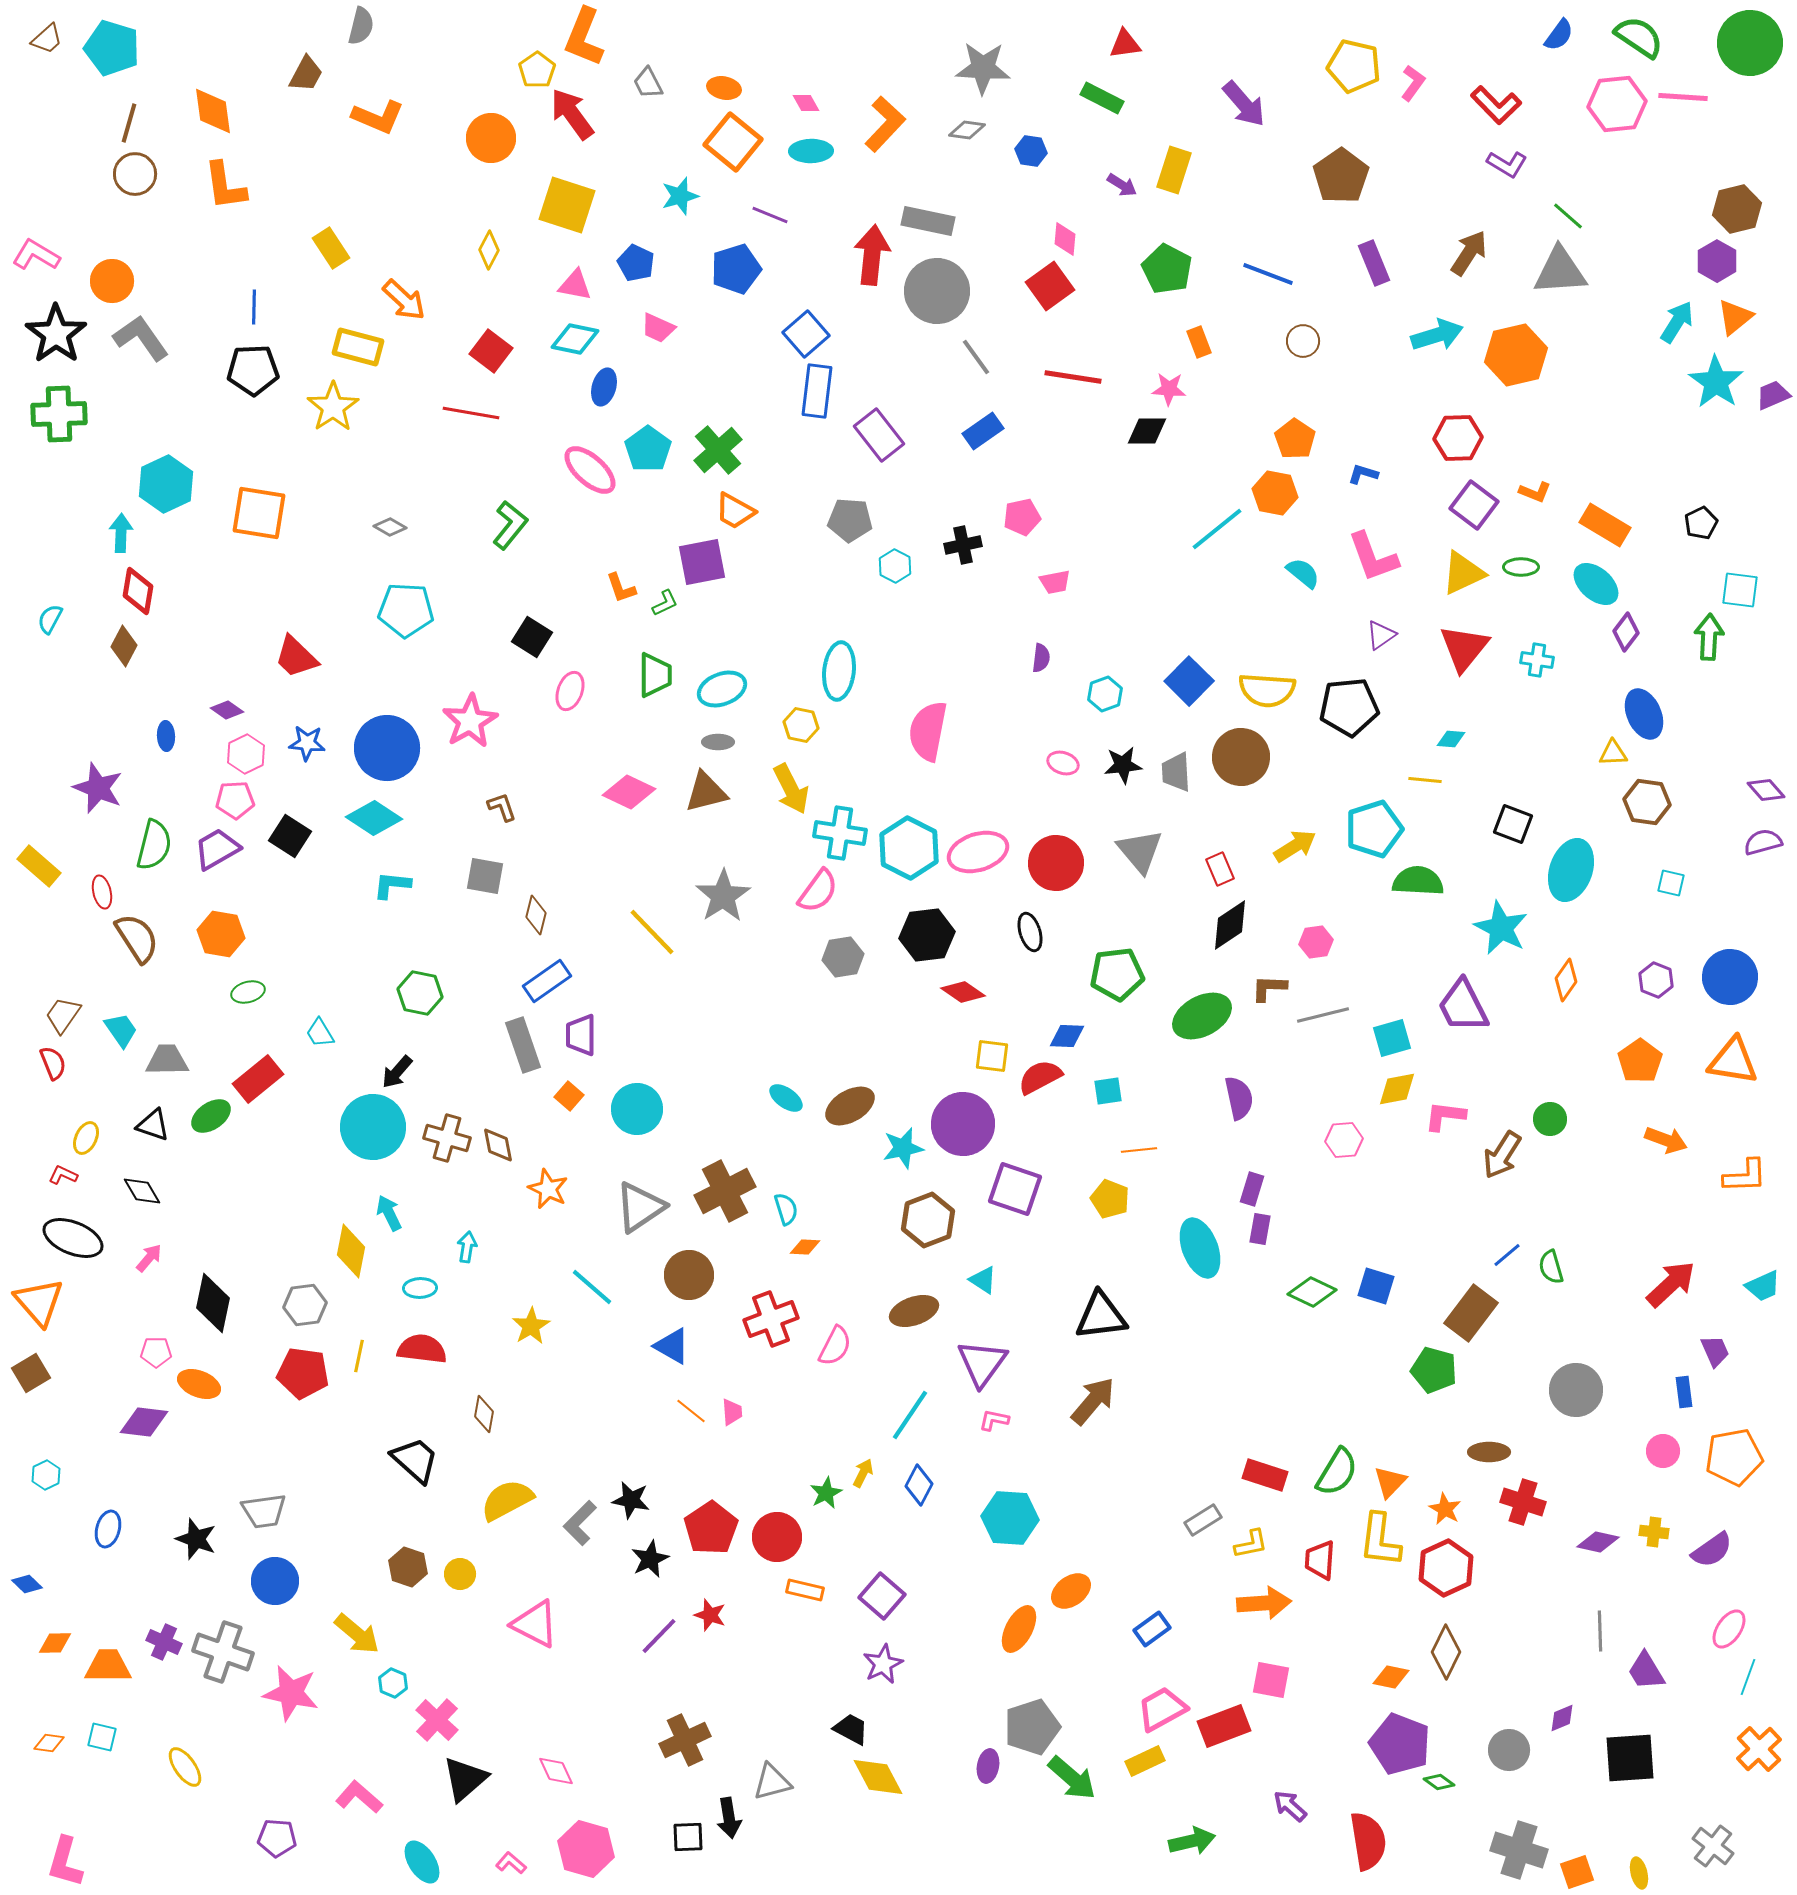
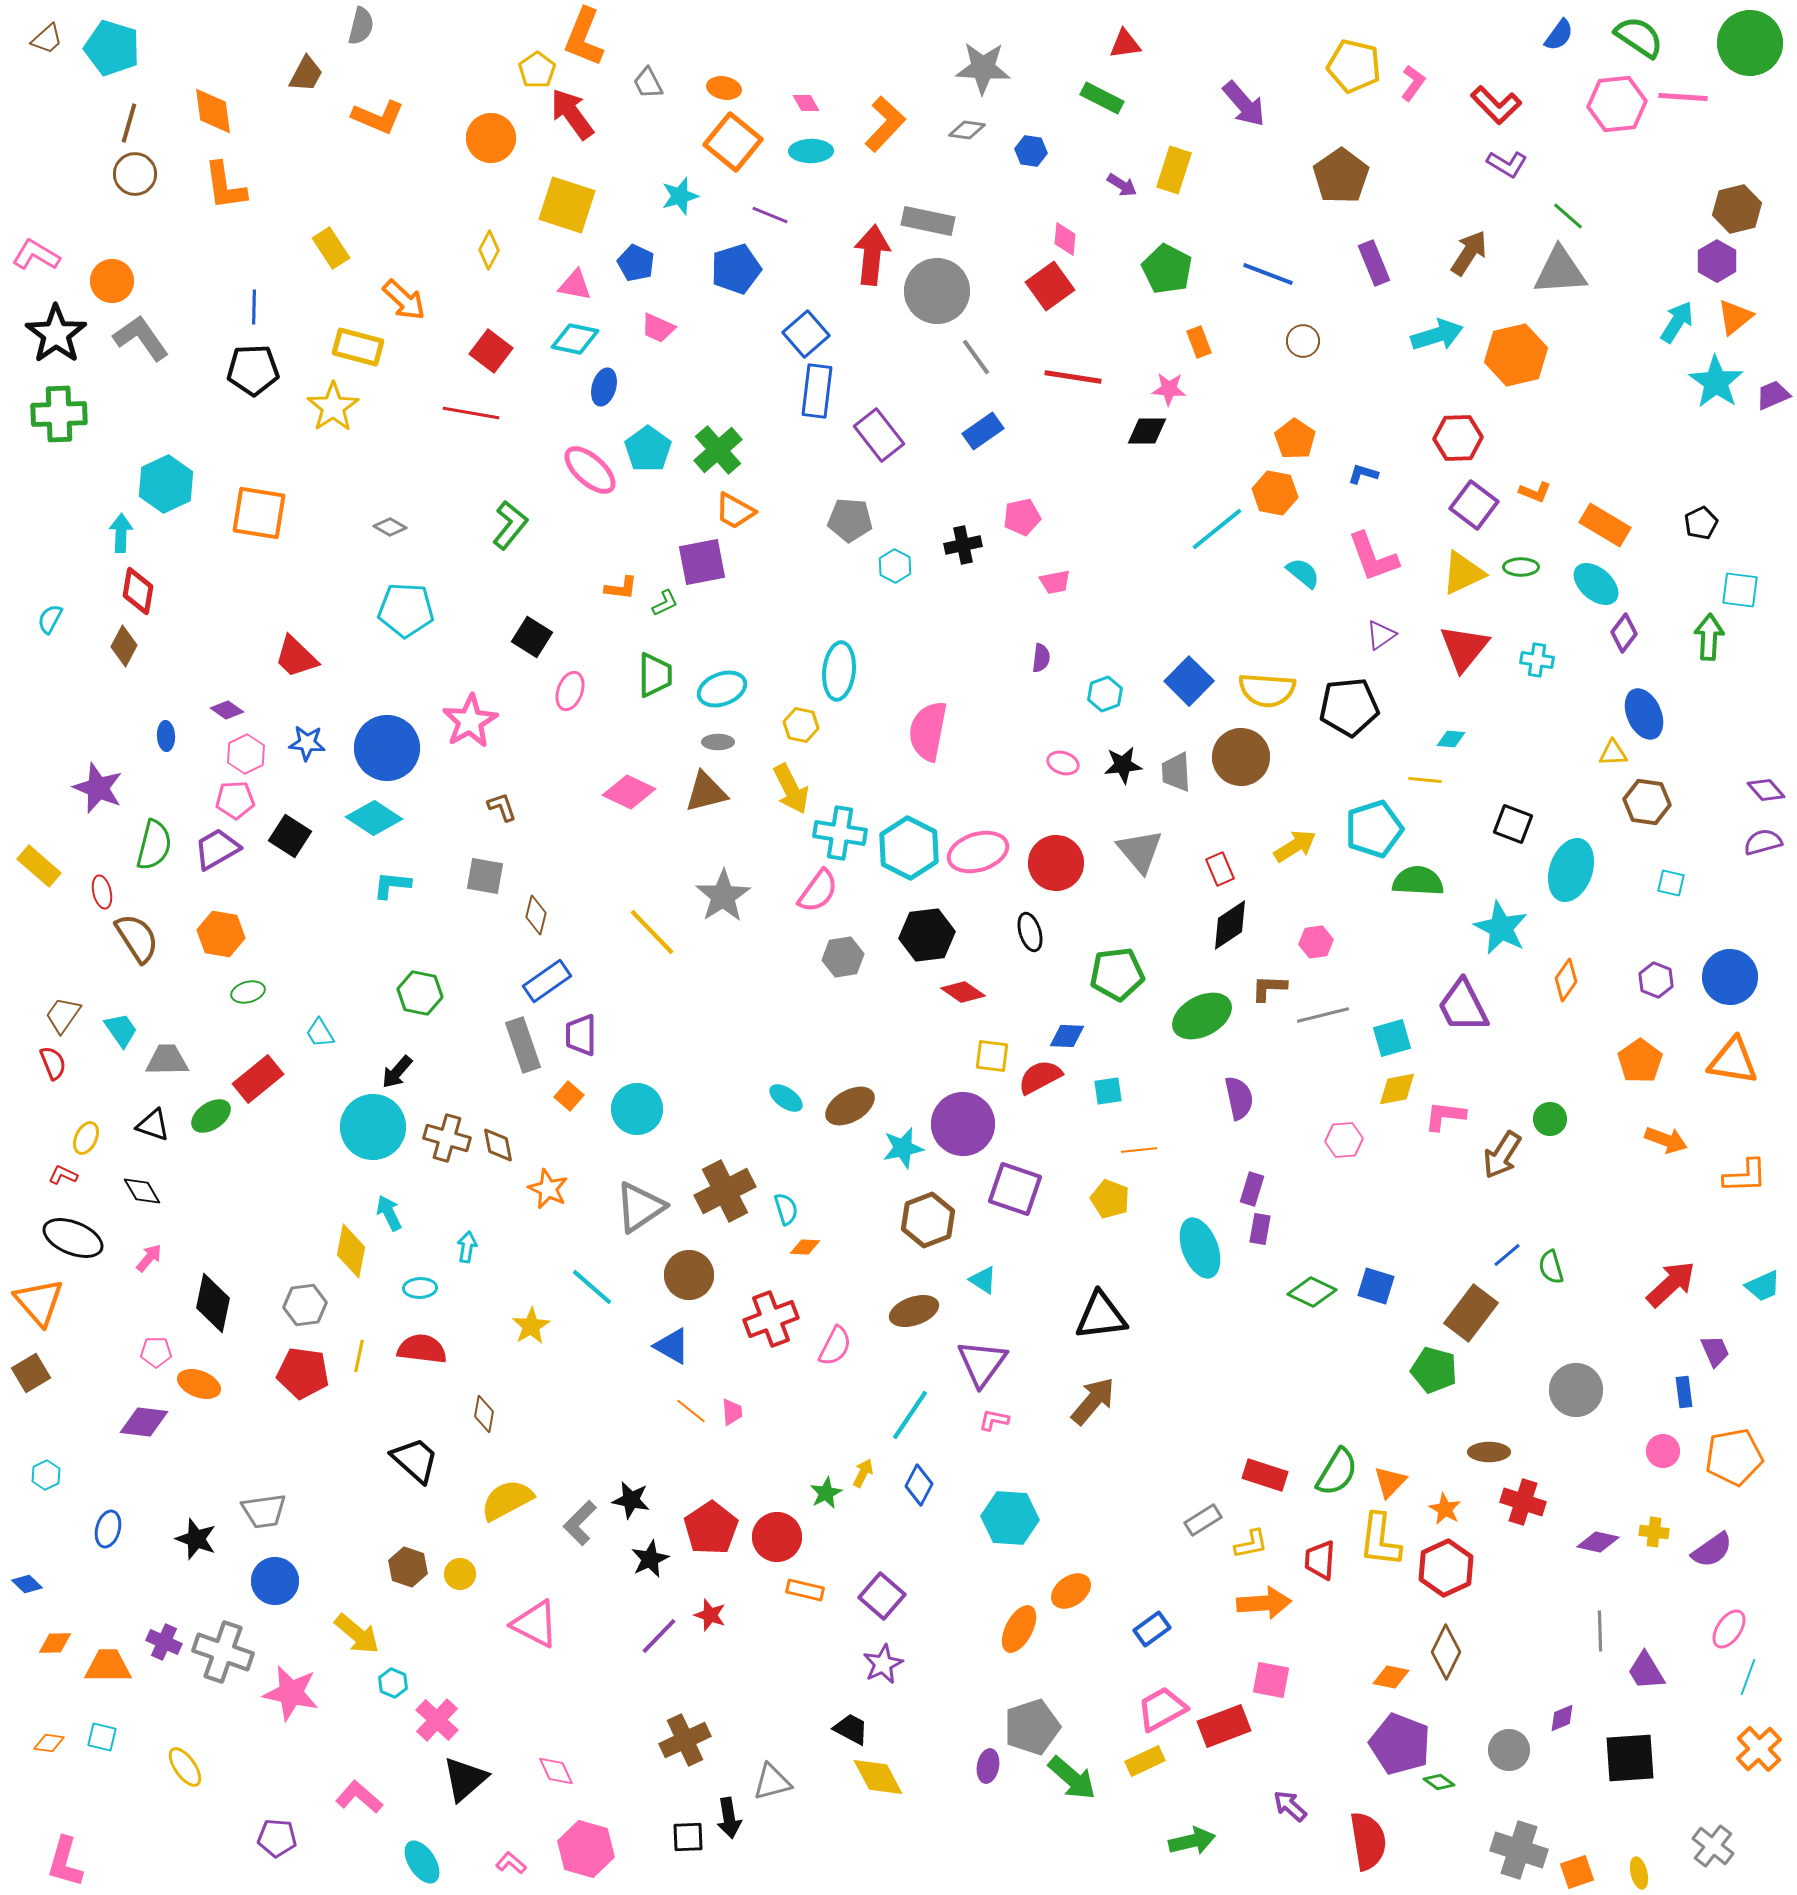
orange L-shape at (621, 588): rotated 64 degrees counterclockwise
purple diamond at (1626, 632): moved 2 px left, 1 px down
